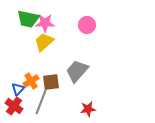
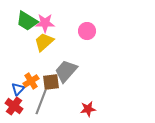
green trapezoid: moved 1 px left, 2 px down; rotated 20 degrees clockwise
pink circle: moved 6 px down
gray trapezoid: moved 11 px left
